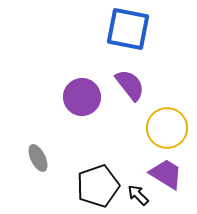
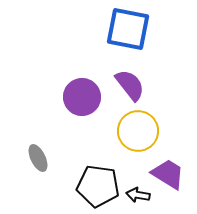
yellow circle: moved 29 px left, 3 px down
purple trapezoid: moved 2 px right
black pentagon: rotated 27 degrees clockwise
black arrow: rotated 35 degrees counterclockwise
